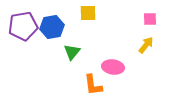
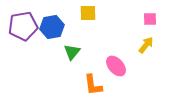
pink ellipse: moved 3 px right, 1 px up; rotated 40 degrees clockwise
